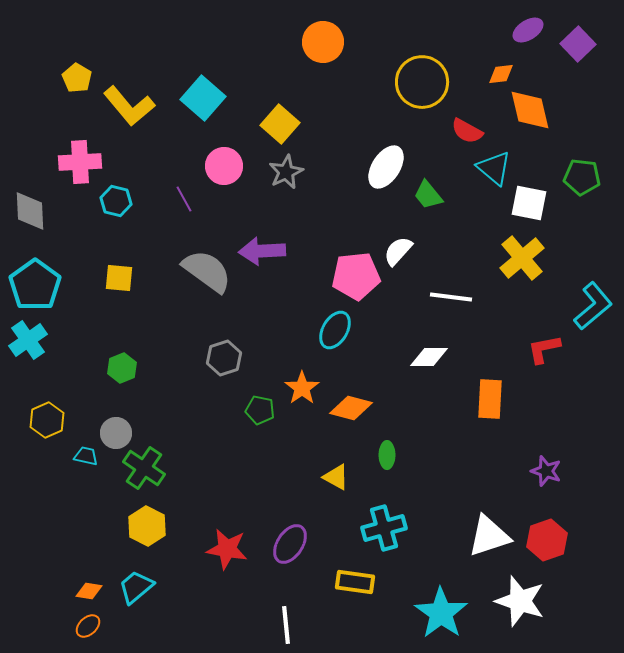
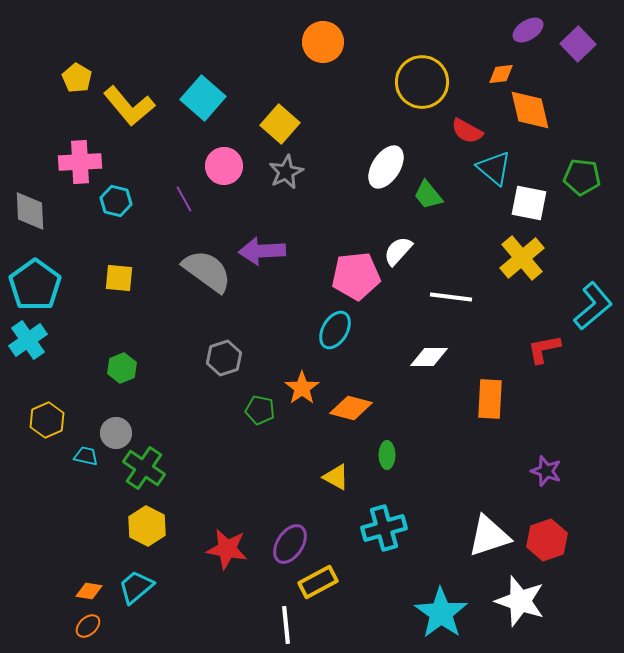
yellow rectangle at (355, 582): moved 37 px left; rotated 36 degrees counterclockwise
